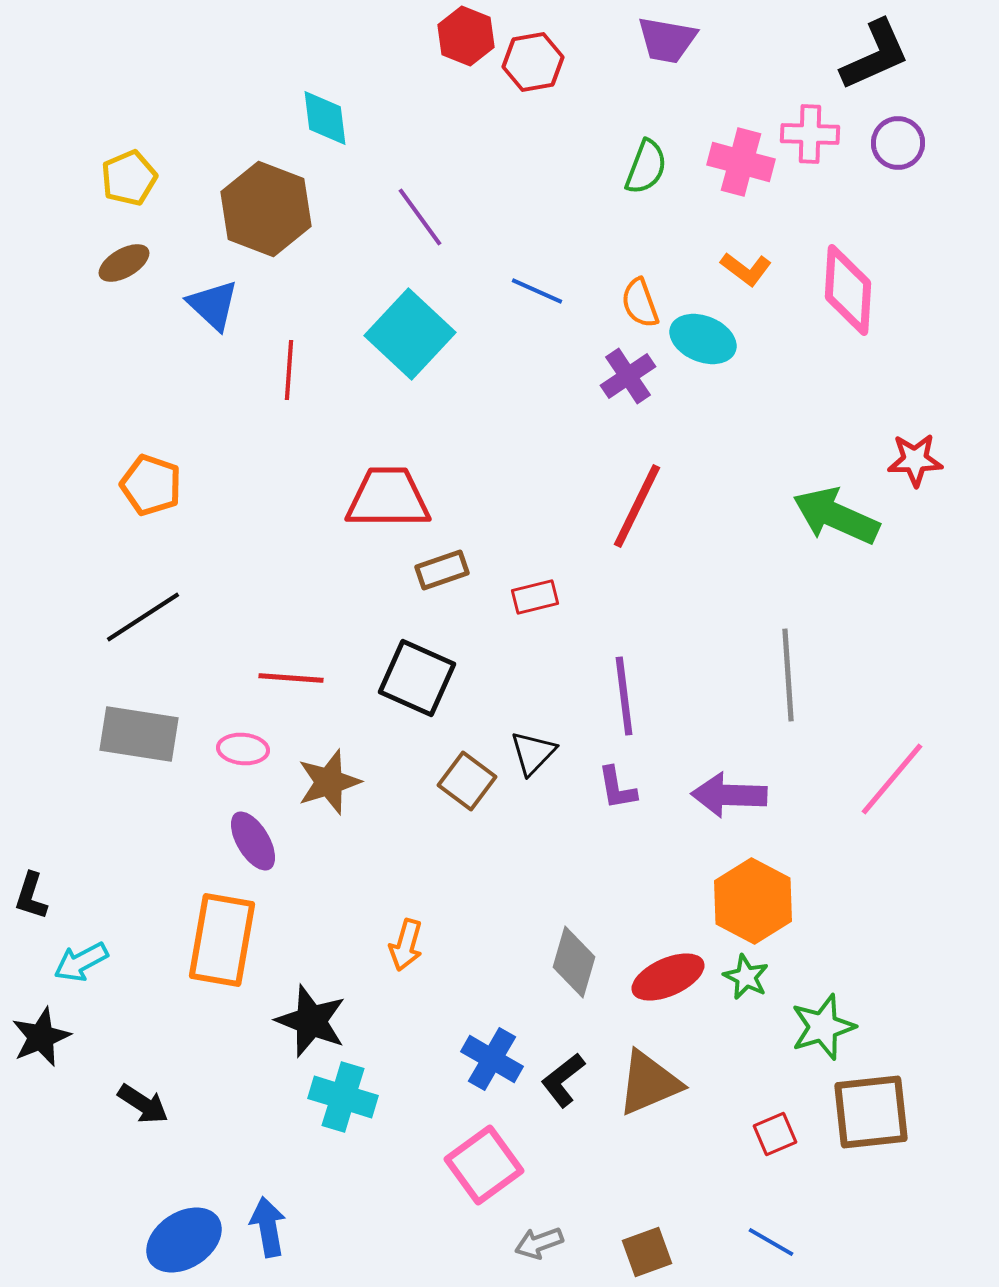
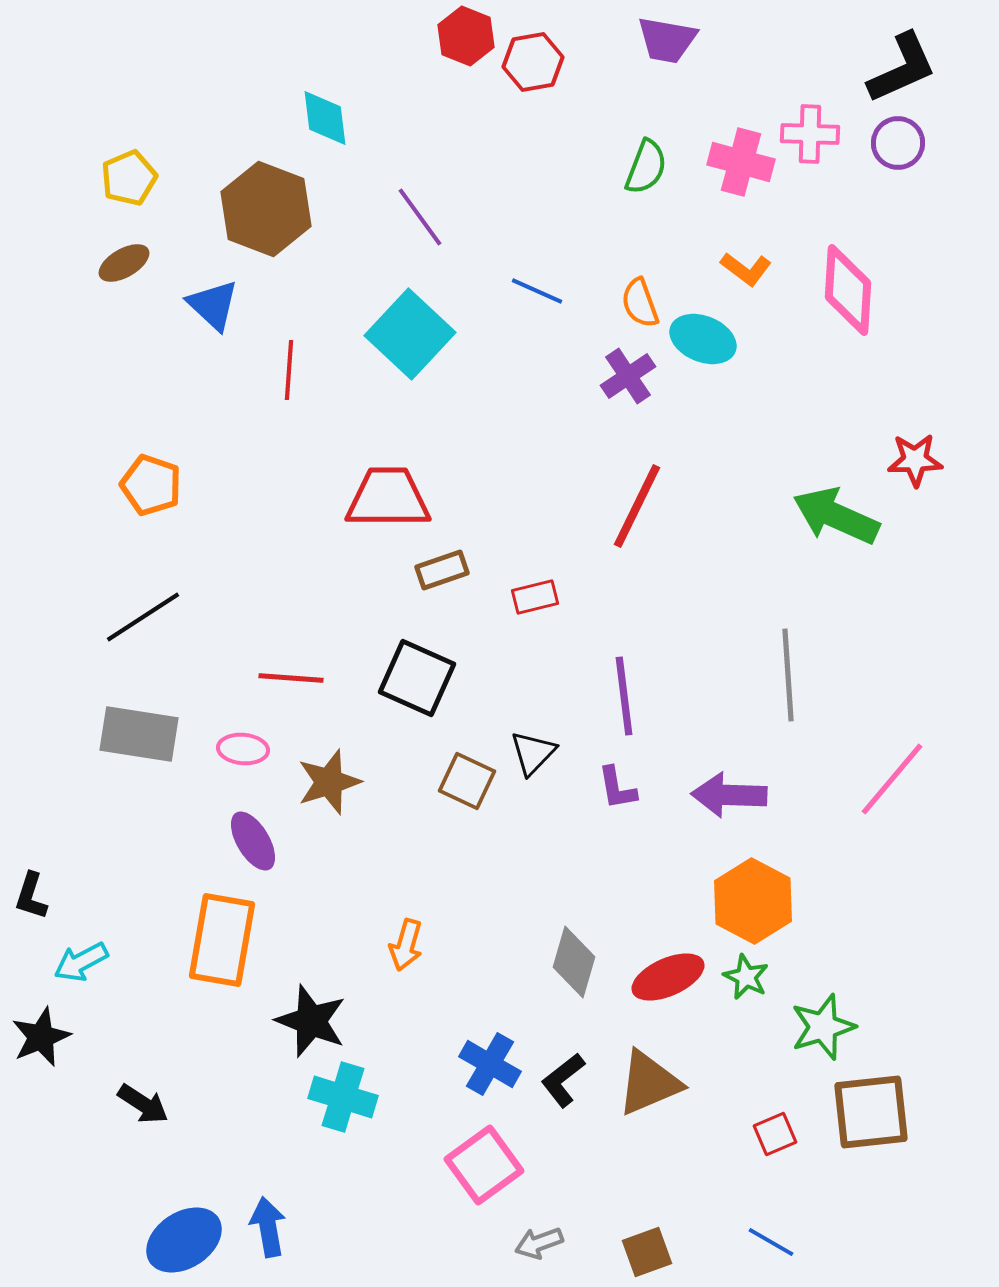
black L-shape at (875, 55): moved 27 px right, 13 px down
brown square at (467, 781): rotated 12 degrees counterclockwise
blue cross at (492, 1059): moved 2 px left, 5 px down
